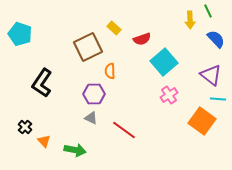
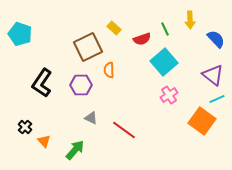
green line: moved 43 px left, 18 px down
orange semicircle: moved 1 px left, 1 px up
purple triangle: moved 2 px right
purple hexagon: moved 13 px left, 9 px up
cyan line: moved 1 px left; rotated 28 degrees counterclockwise
green arrow: rotated 60 degrees counterclockwise
